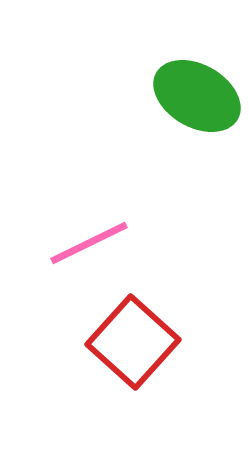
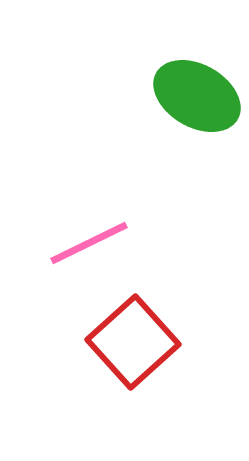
red square: rotated 6 degrees clockwise
